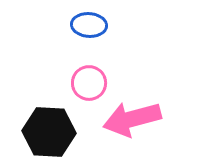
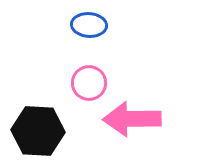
pink arrow: rotated 14 degrees clockwise
black hexagon: moved 11 px left, 1 px up
